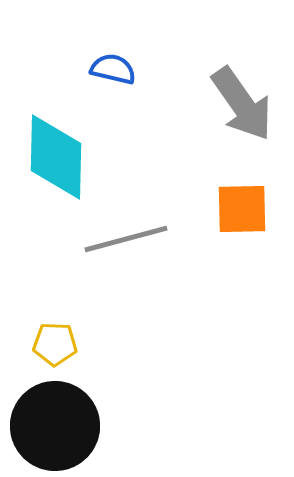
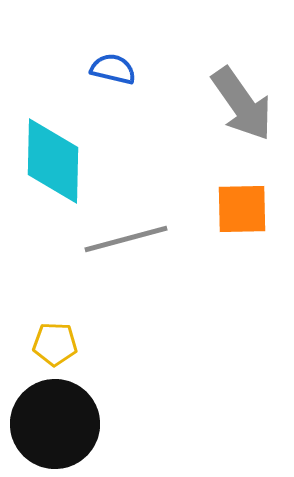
cyan diamond: moved 3 px left, 4 px down
black circle: moved 2 px up
